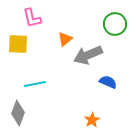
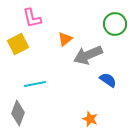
yellow square: rotated 30 degrees counterclockwise
blue semicircle: moved 2 px up; rotated 12 degrees clockwise
orange star: moved 2 px left, 1 px up; rotated 21 degrees counterclockwise
